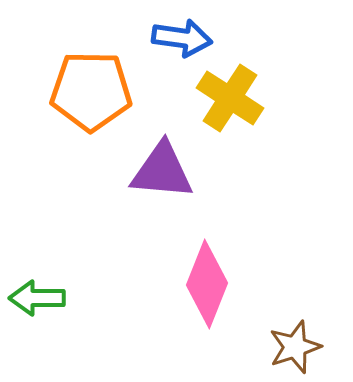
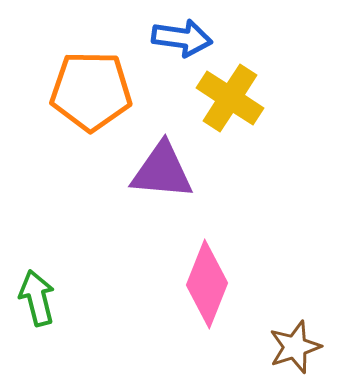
green arrow: rotated 76 degrees clockwise
